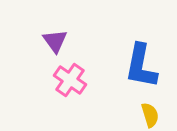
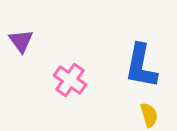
purple triangle: moved 34 px left
yellow semicircle: moved 1 px left
